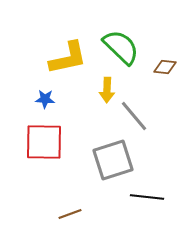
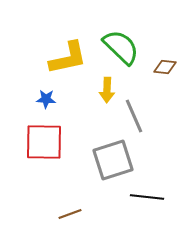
blue star: moved 1 px right
gray line: rotated 16 degrees clockwise
